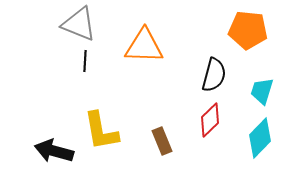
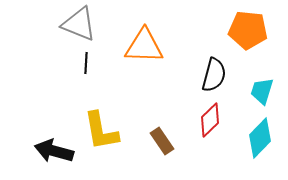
black line: moved 1 px right, 2 px down
brown rectangle: rotated 12 degrees counterclockwise
